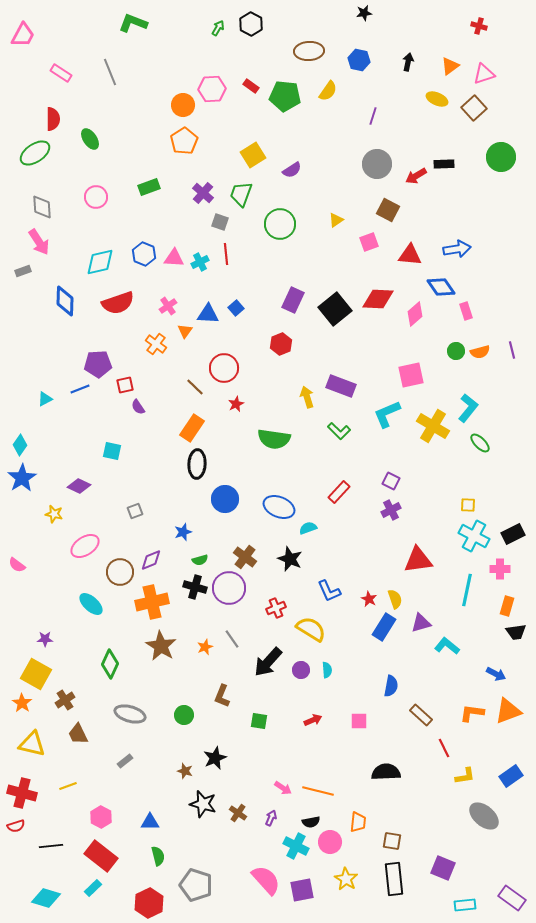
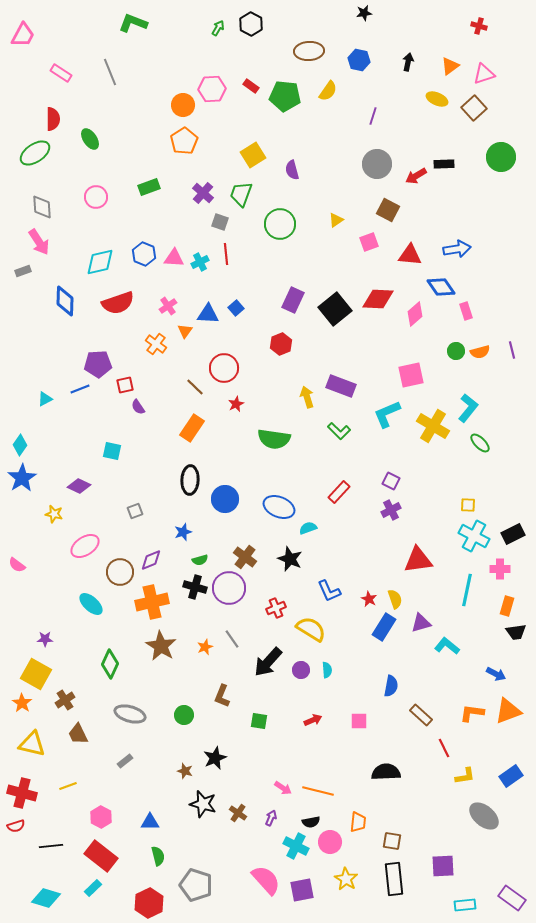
purple semicircle at (292, 170): rotated 108 degrees clockwise
black ellipse at (197, 464): moved 7 px left, 16 px down
purple square at (443, 868): moved 2 px up; rotated 25 degrees counterclockwise
